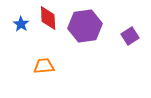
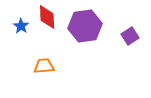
red diamond: moved 1 px left, 1 px up
blue star: moved 2 px down
